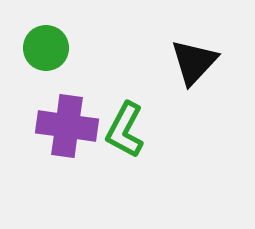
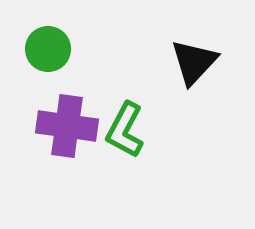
green circle: moved 2 px right, 1 px down
